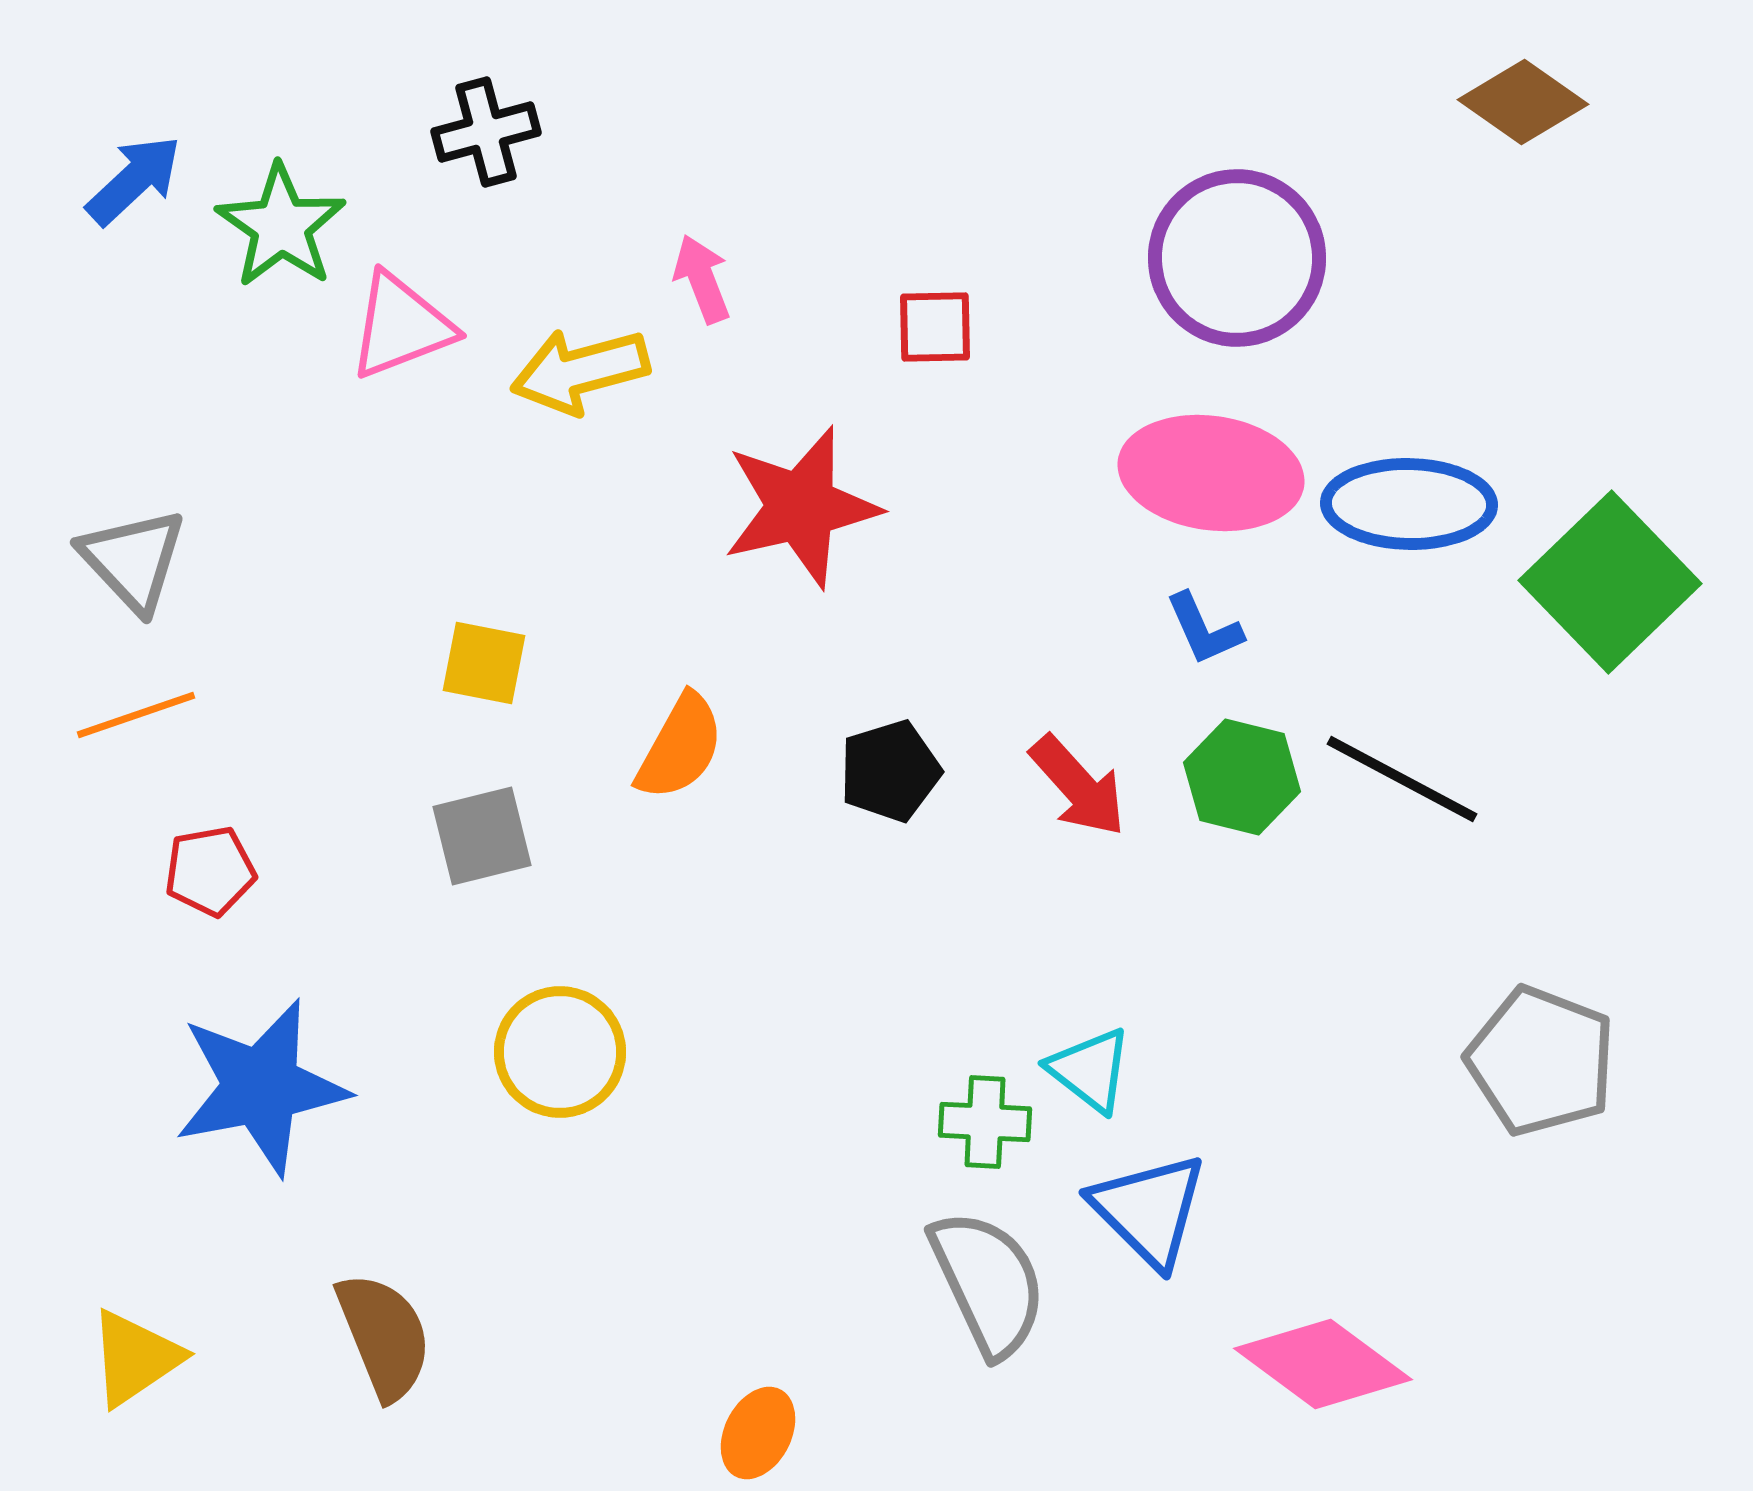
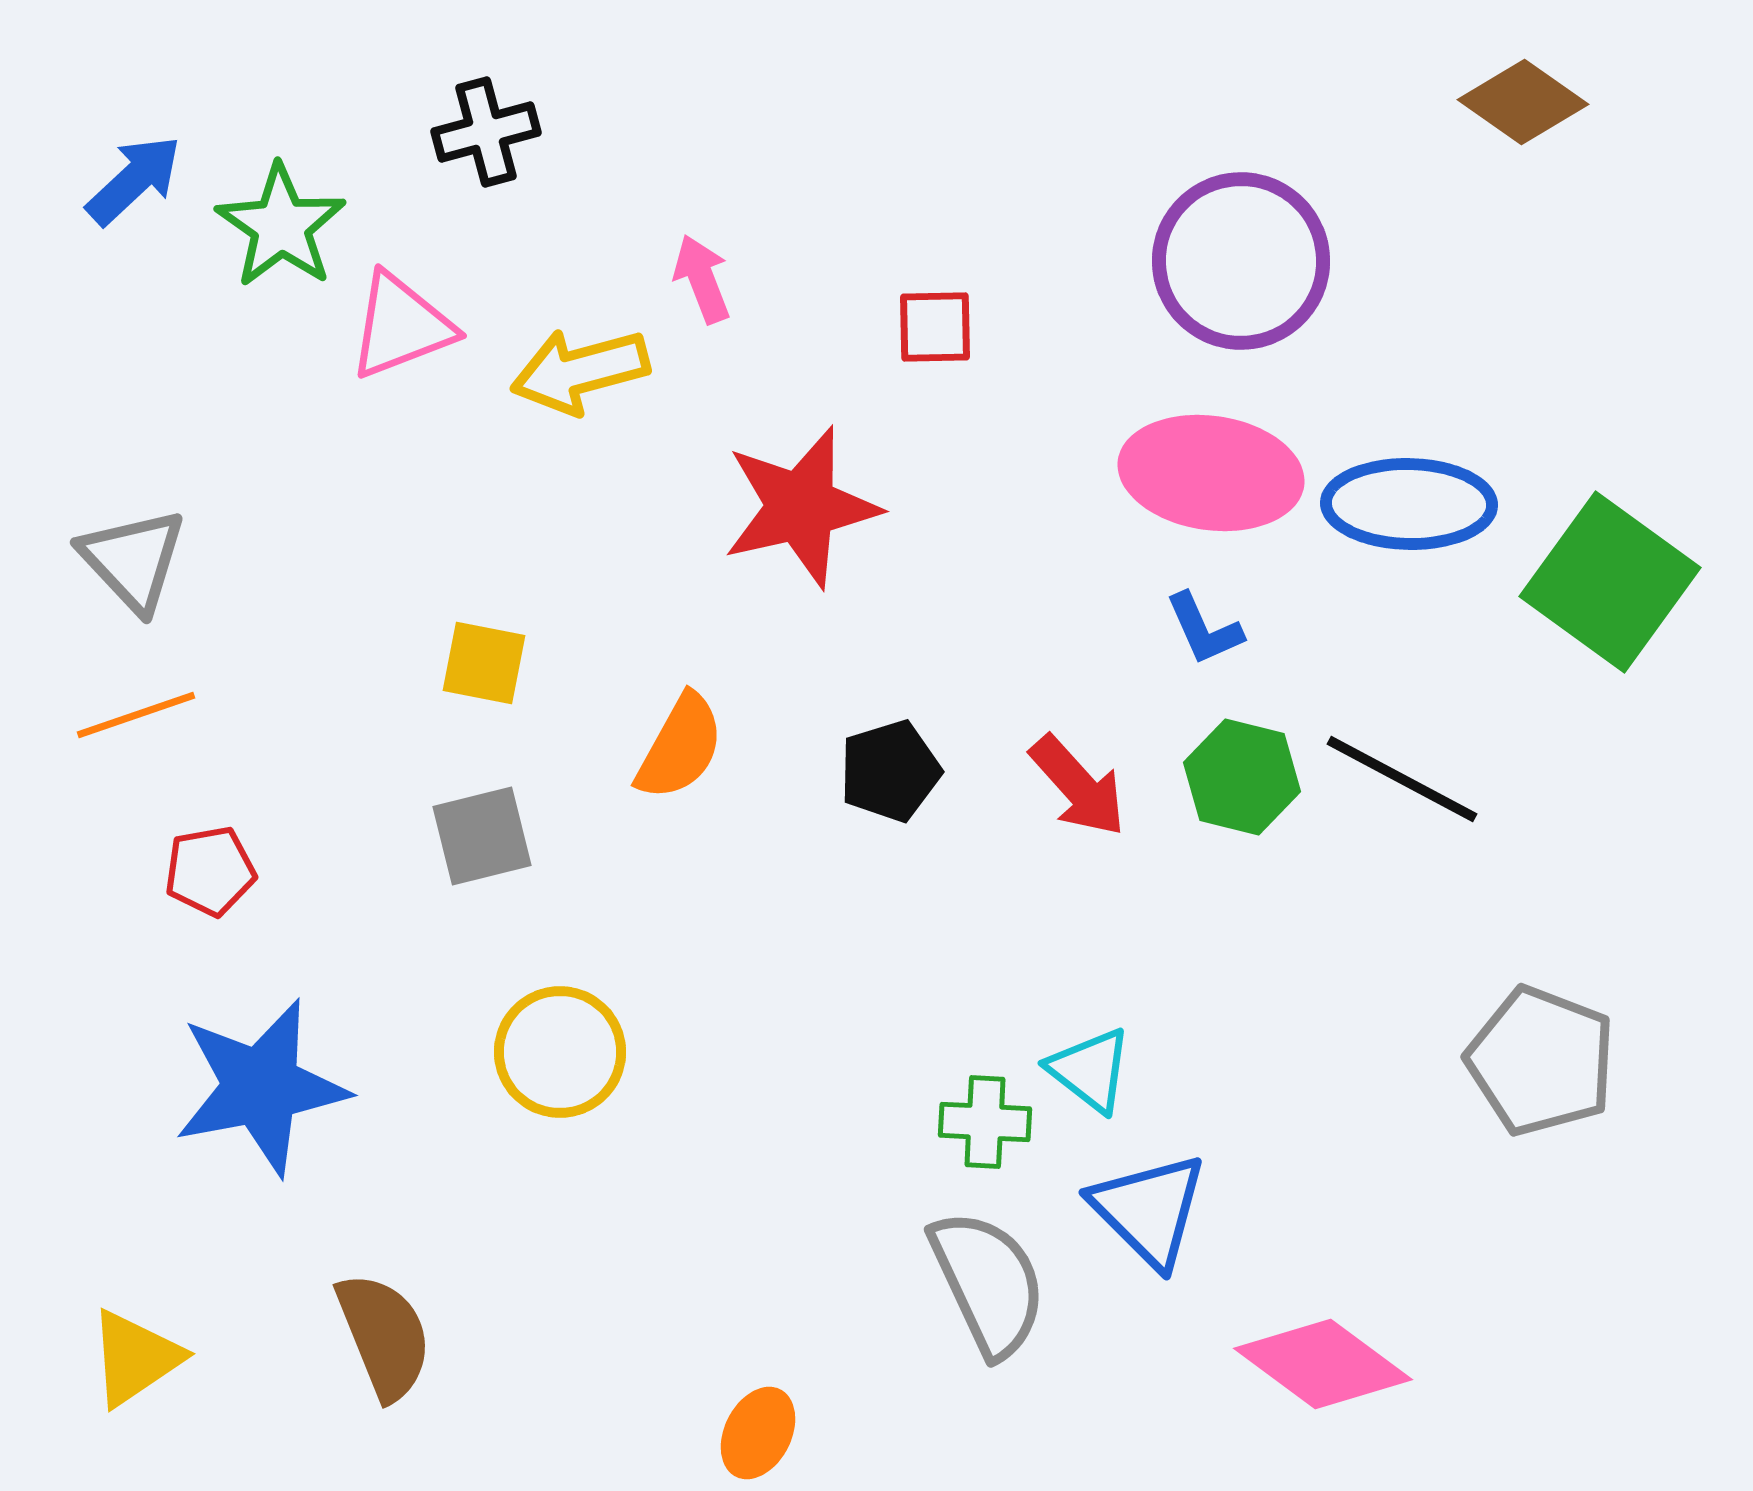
purple circle: moved 4 px right, 3 px down
green square: rotated 10 degrees counterclockwise
